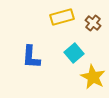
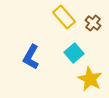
yellow rectangle: moved 2 px right; rotated 65 degrees clockwise
blue L-shape: rotated 25 degrees clockwise
yellow star: moved 3 px left, 2 px down
